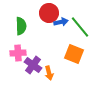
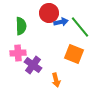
orange arrow: moved 7 px right, 7 px down
